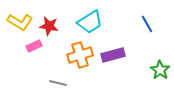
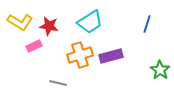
blue line: rotated 48 degrees clockwise
purple rectangle: moved 2 px left, 1 px down
